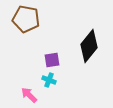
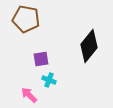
purple square: moved 11 px left, 1 px up
